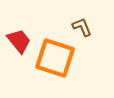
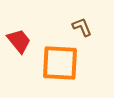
orange square: moved 5 px right, 5 px down; rotated 15 degrees counterclockwise
